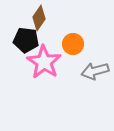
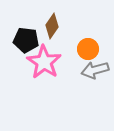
brown diamond: moved 13 px right, 8 px down
orange circle: moved 15 px right, 5 px down
gray arrow: moved 1 px up
